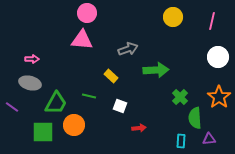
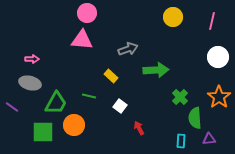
white square: rotated 16 degrees clockwise
red arrow: rotated 112 degrees counterclockwise
